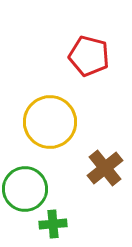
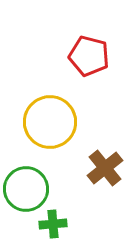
green circle: moved 1 px right
